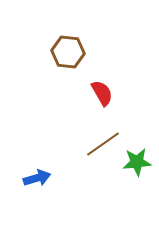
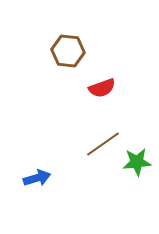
brown hexagon: moved 1 px up
red semicircle: moved 5 px up; rotated 100 degrees clockwise
